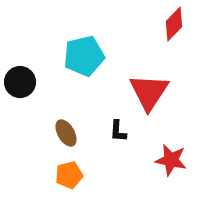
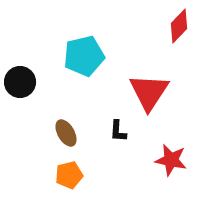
red diamond: moved 5 px right, 2 px down
